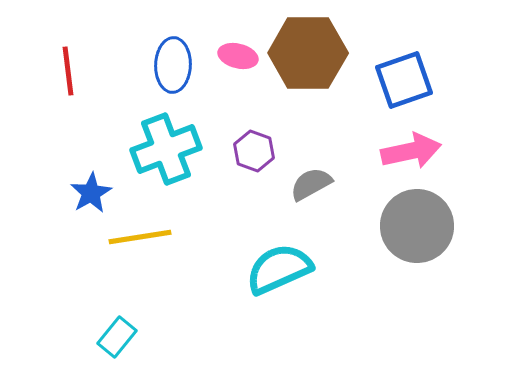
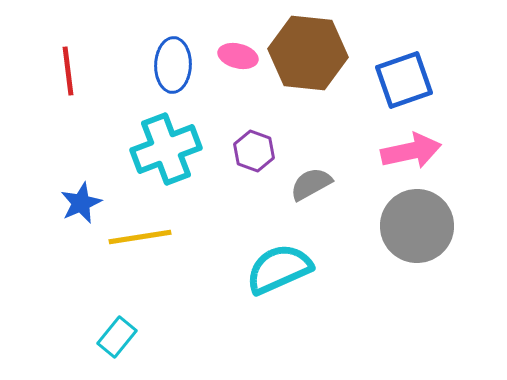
brown hexagon: rotated 6 degrees clockwise
blue star: moved 10 px left, 10 px down; rotated 6 degrees clockwise
